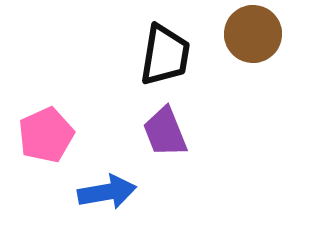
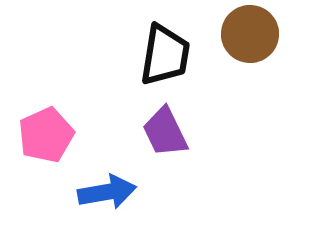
brown circle: moved 3 px left
purple trapezoid: rotated 4 degrees counterclockwise
